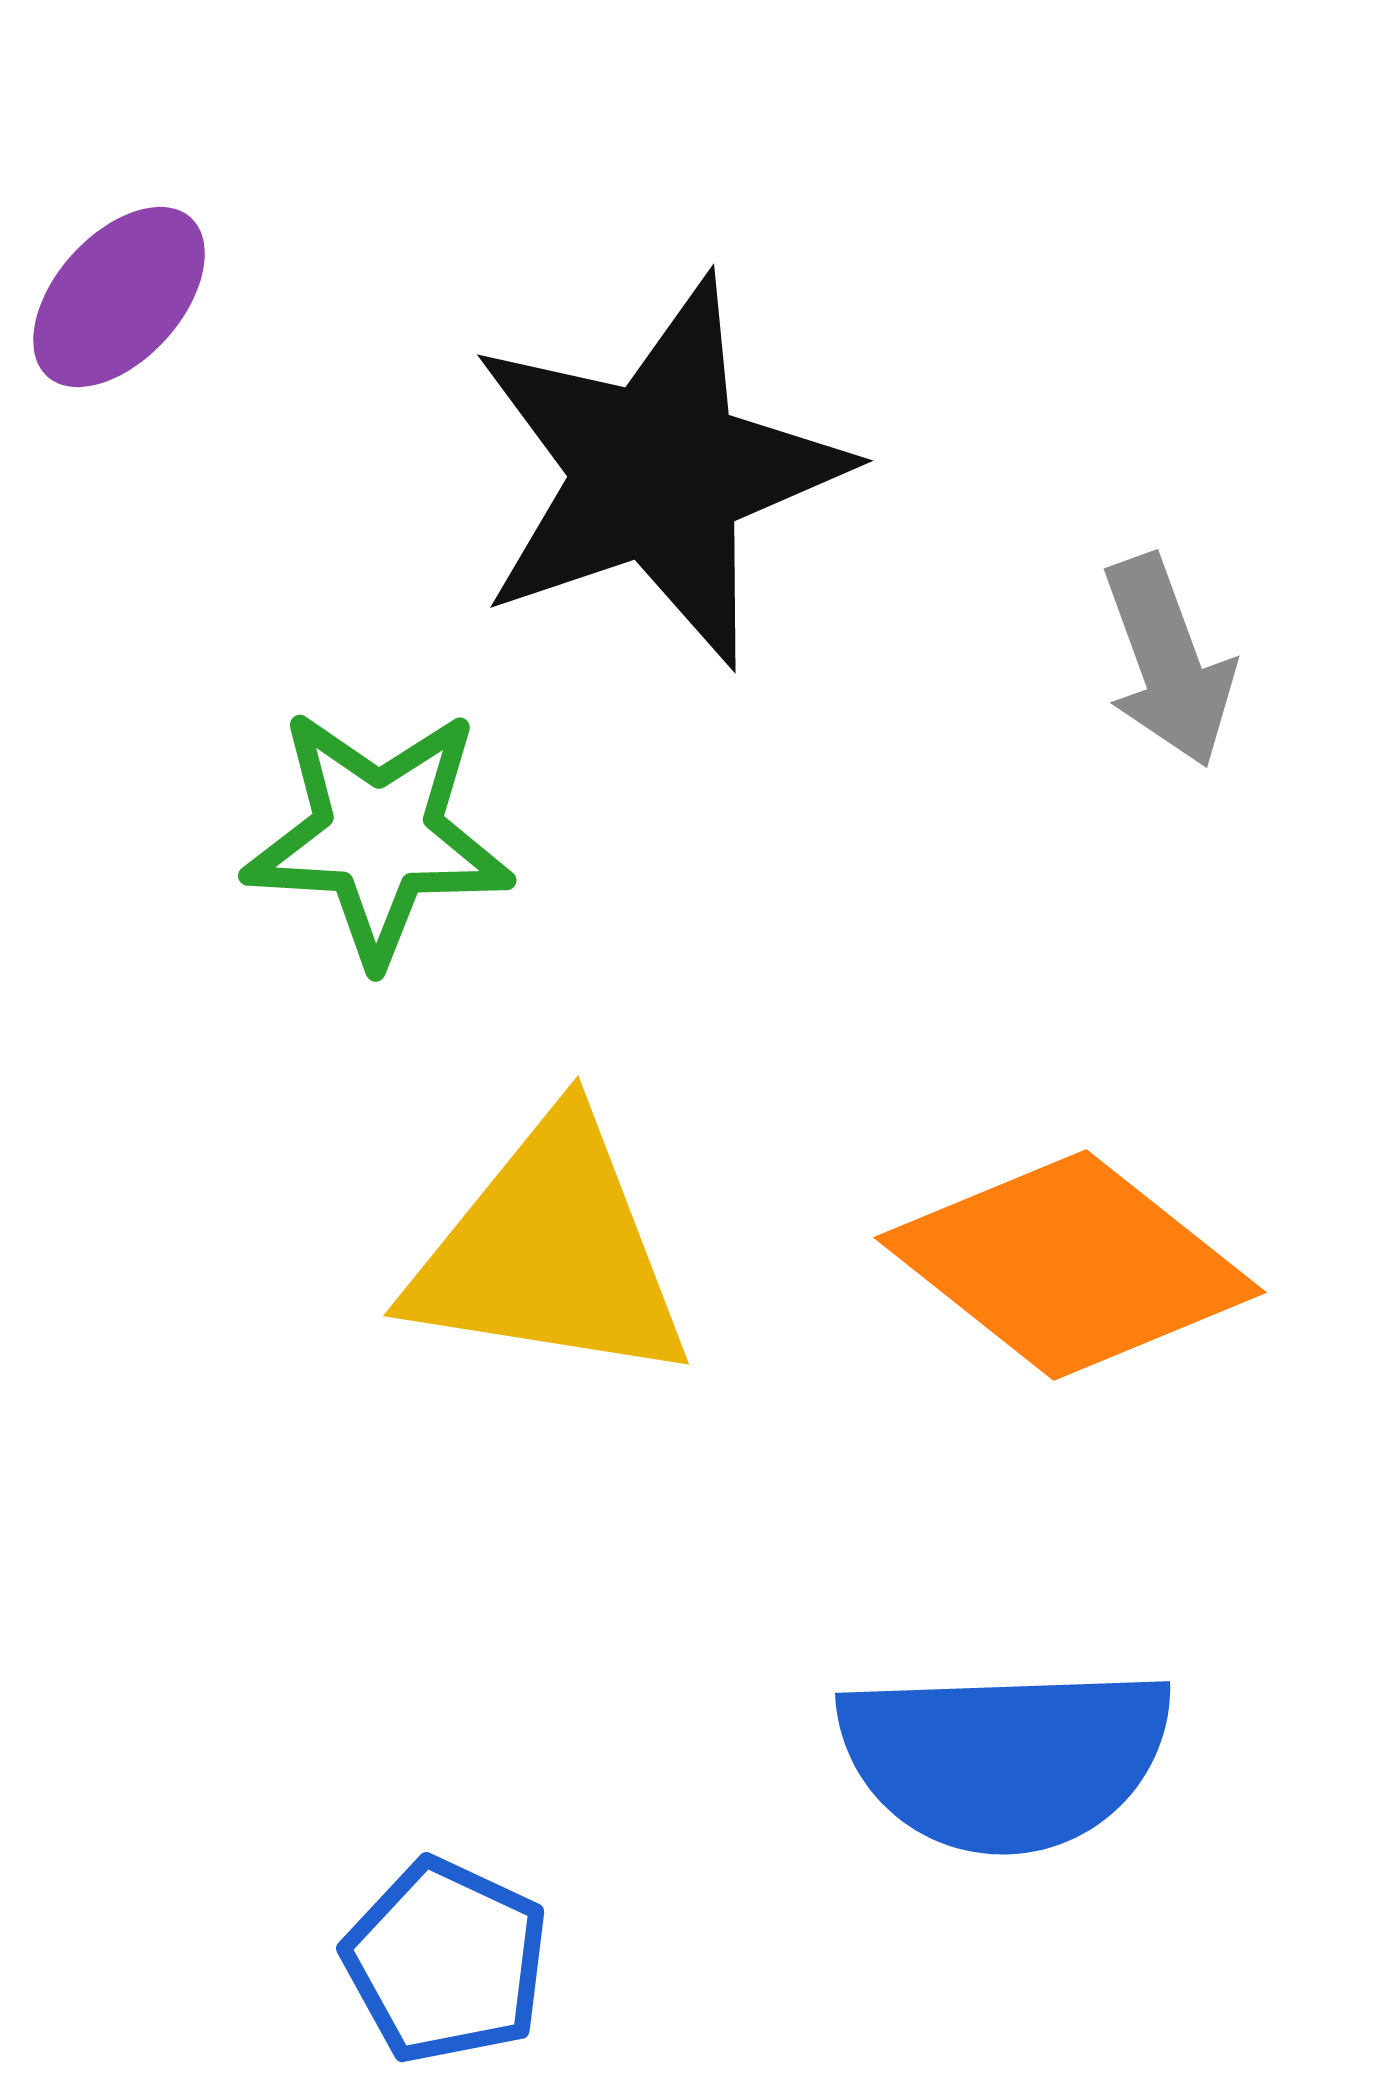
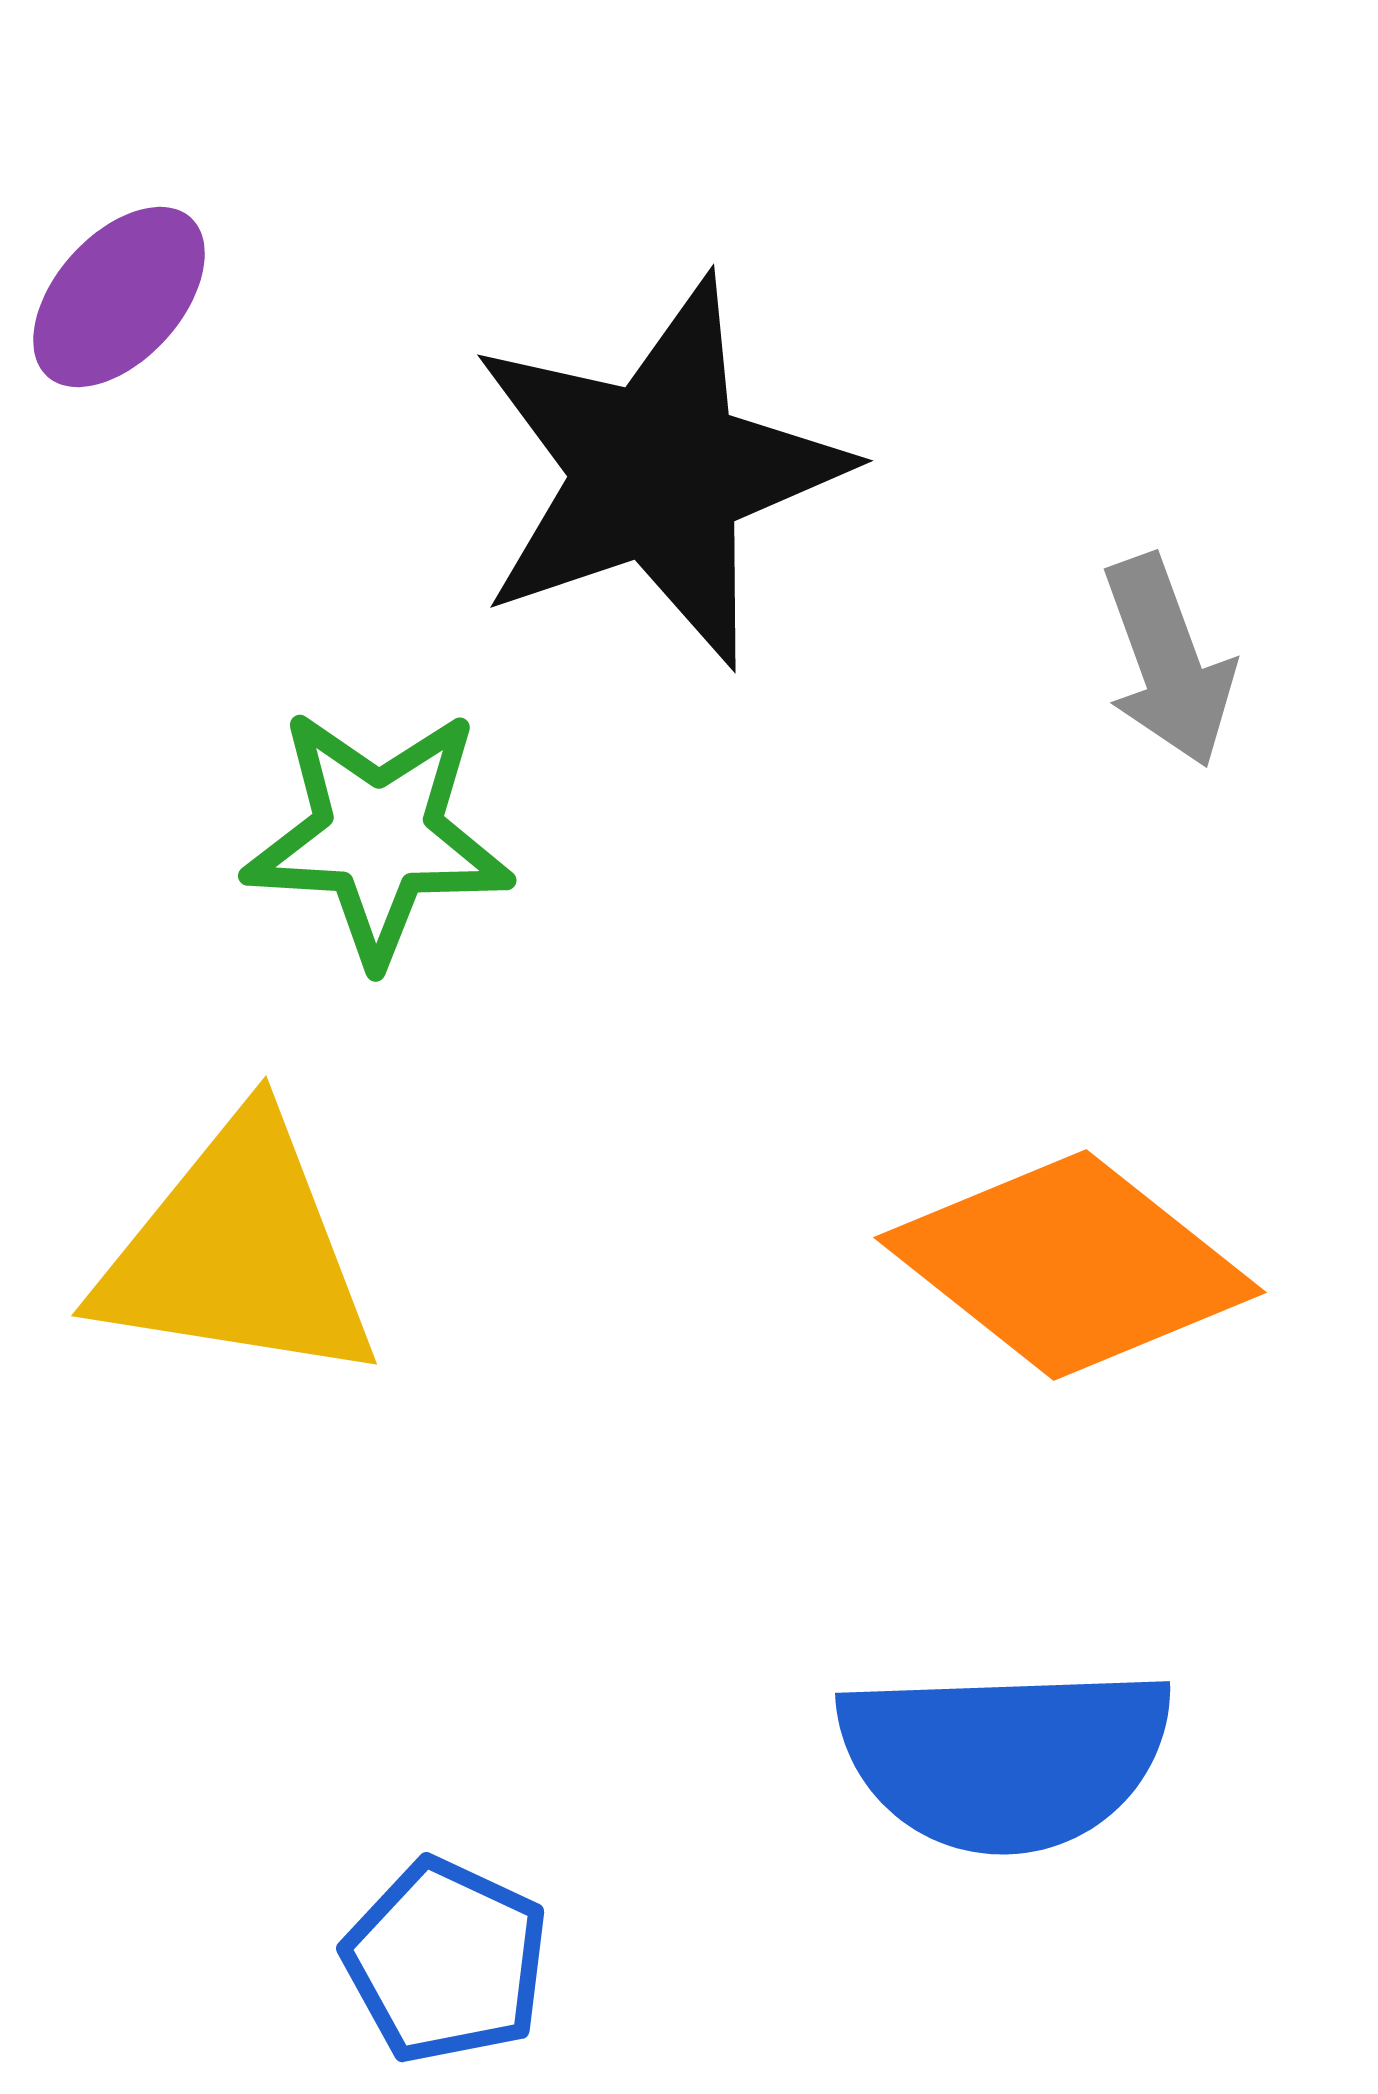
yellow triangle: moved 312 px left
